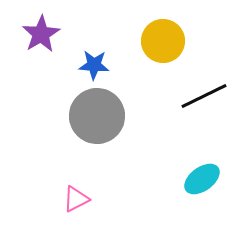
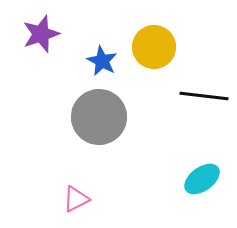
purple star: rotated 12 degrees clockwise
yellow circle: moved 9 px left, 6 px down
blue star: moved 8 px right, 4 px up; rotated 24 degrees clockwise
black line: rotated 33 degrees clockwise
gray circle: moved 2 px right, 1 px down
